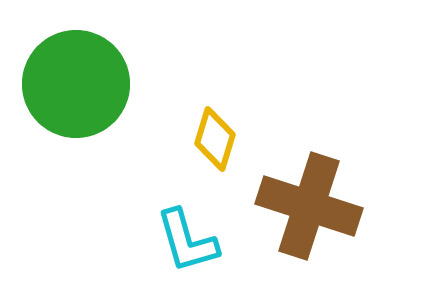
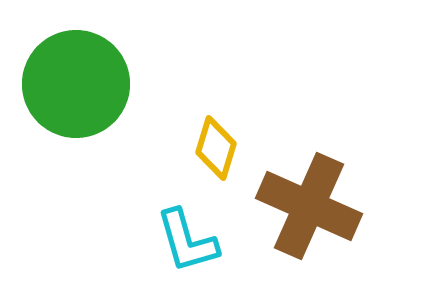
yellow diamond: moved 1 px right, 9 px down
brown cross: rotated 6 degrees clockwise
